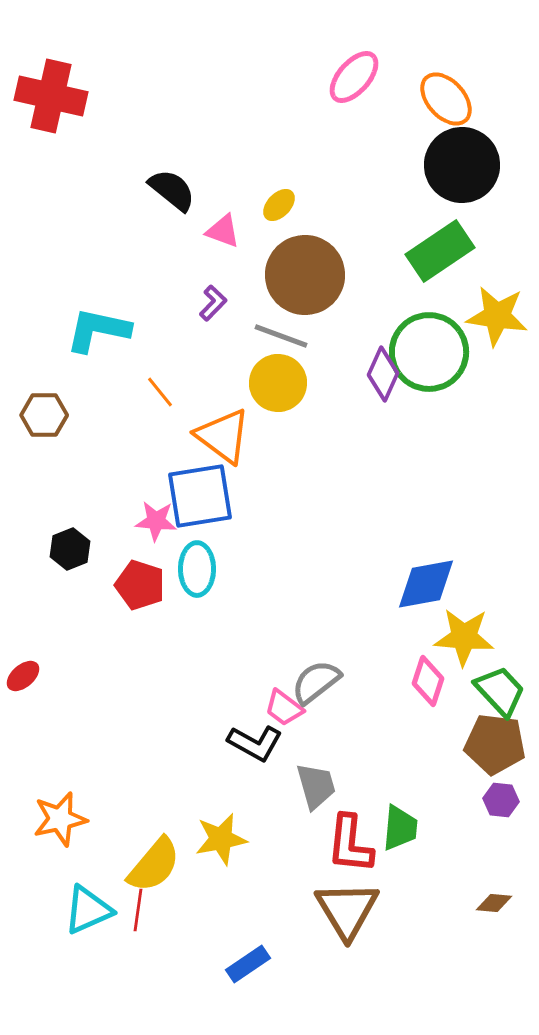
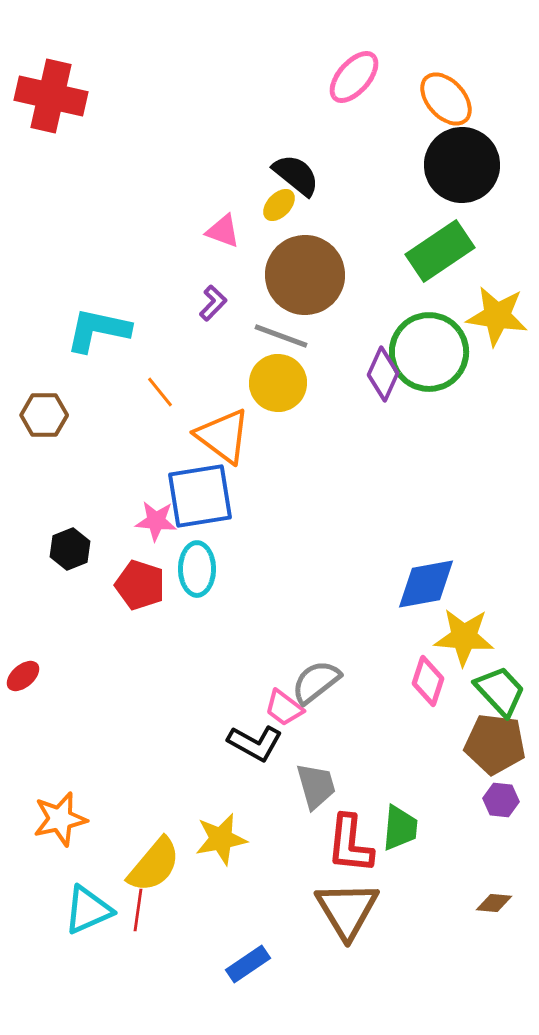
black semicircle at (172, 190): moved 124 px right, 15 px up
